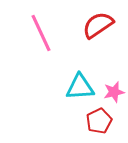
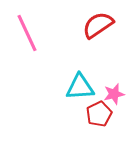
pink line: moved 14 px left
pink star: moved 2 px down
red pentagon: moved 7 px up
